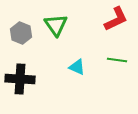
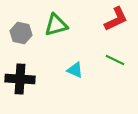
green triangle: rotated 50 degrees clockwise
gray hexagon: rotated 10 degrees counterclockwise
green line: moved 2 px left; rotated 18 degrees clockwise
cyan triangle: moved 2 px left, 3 px down
